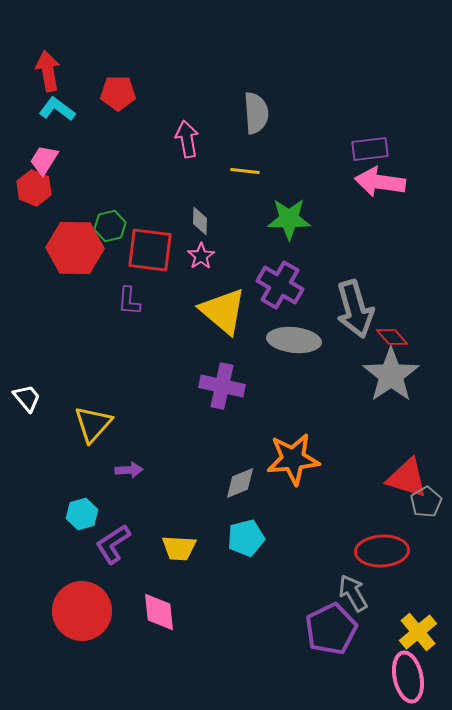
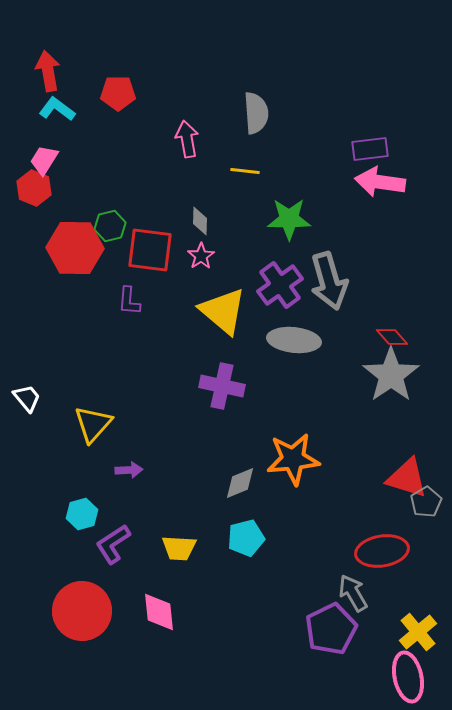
purple cross at (280, 285): rotated 24 degrees clockwise
gray arrow at (355, 309): moved 26 px left, 28 px up
red ellipse at (382, 551): rotated 6 degrees counterclockwise
